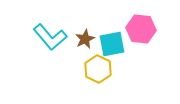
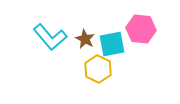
brown star: rotated 18 degrees counterclockwise
